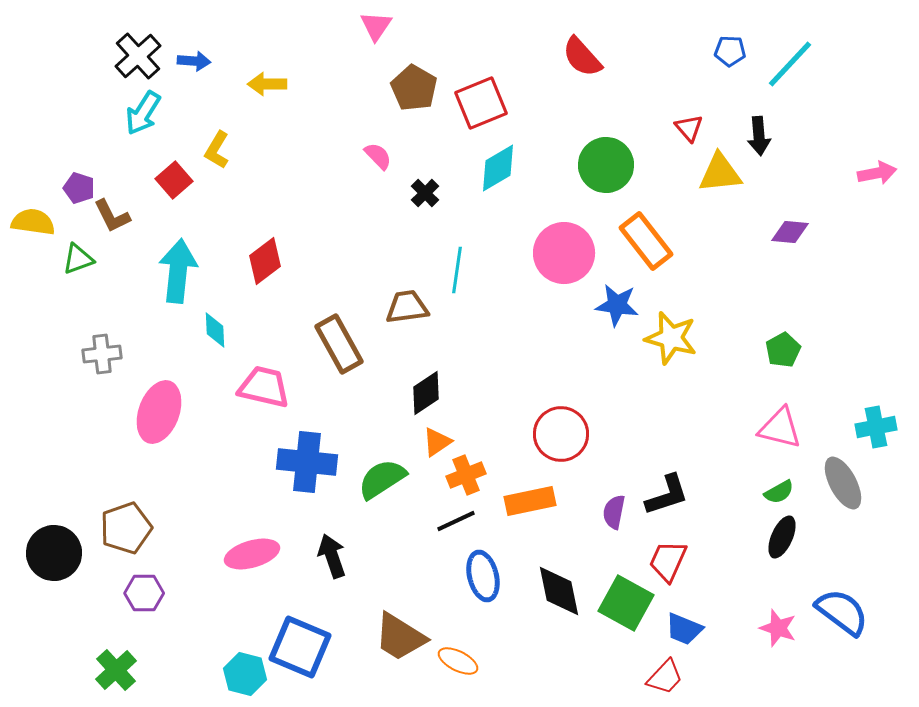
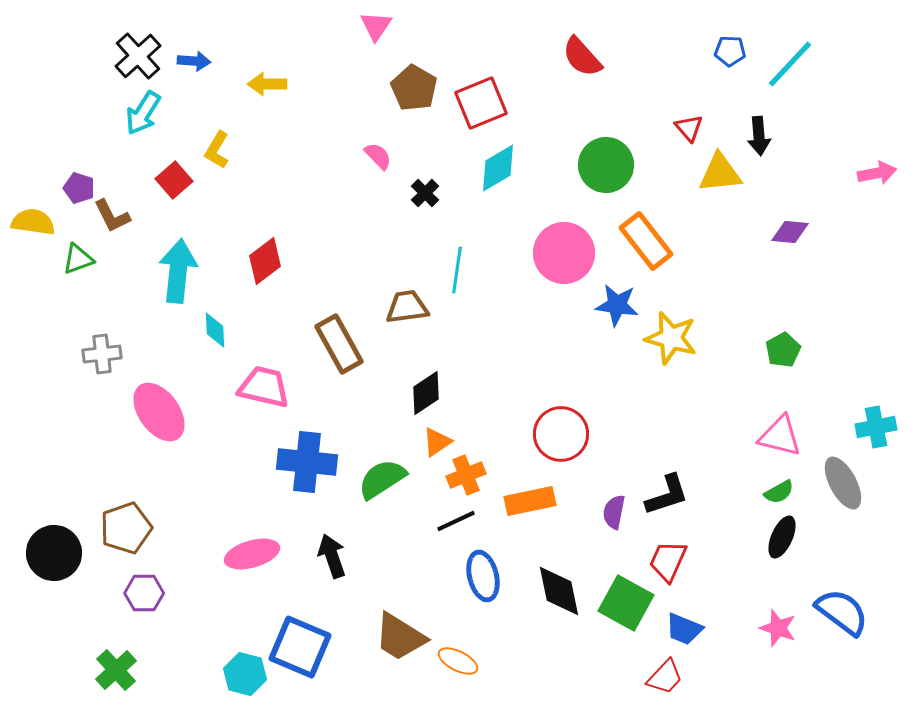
pink ellipse at (159, 412): rotated 56 degrees counterclockwise
pink triangle at (780, 428): moved 8 px down
